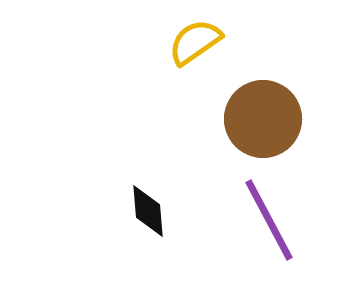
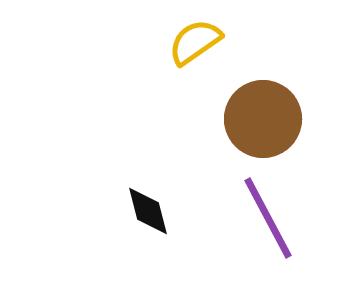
black diamond: rotated 10 degrees counterclockwise
purple line: moved 1 px left, 2 px up
